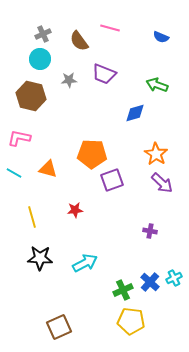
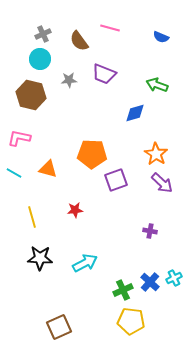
brown hexagon: moved 1 px up
purple square: moved 4 px right
